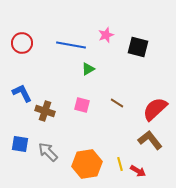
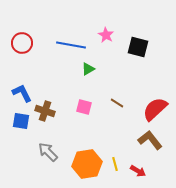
pink star: rotated 21 degrees counterclockwise
pink square: moved 2 px right, 2 px down
blue square: moved 1 px right, 23 px up
yellow line: moved 5 px left
